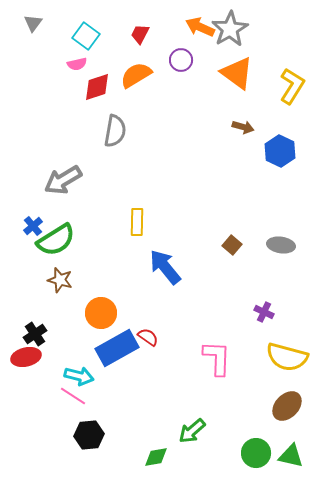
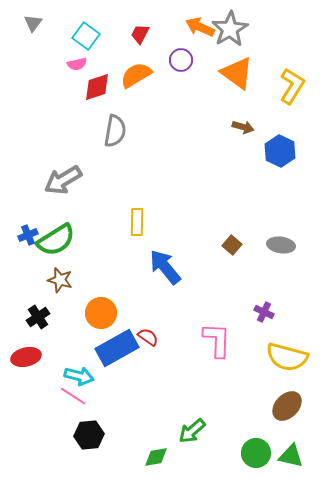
blue cross: moved 5 px left, 9 px down; rotated 18 degrees clockwise
black cross: moved 3 px right, 17 px up
pink L-shape: moved 18 px up
